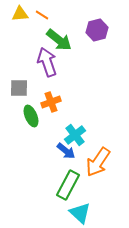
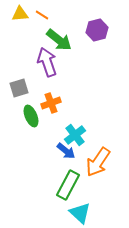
gray square: rotated 18 degrees counterclockwise
orange cross: moved 1 px down
